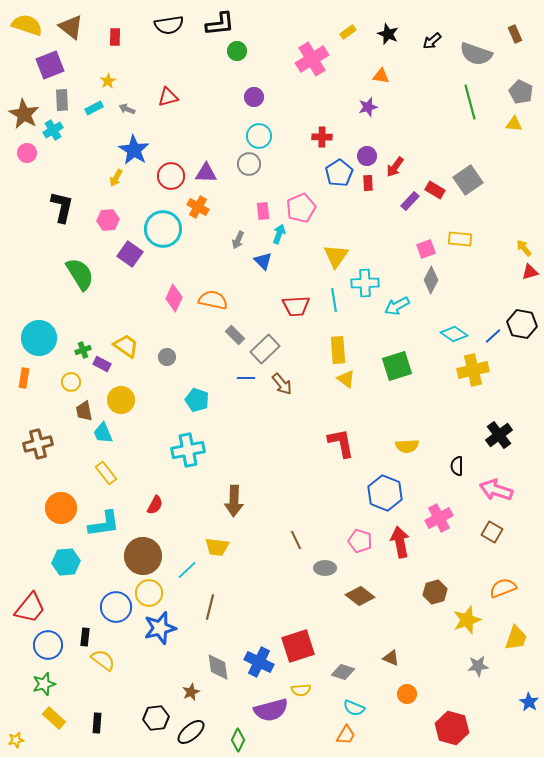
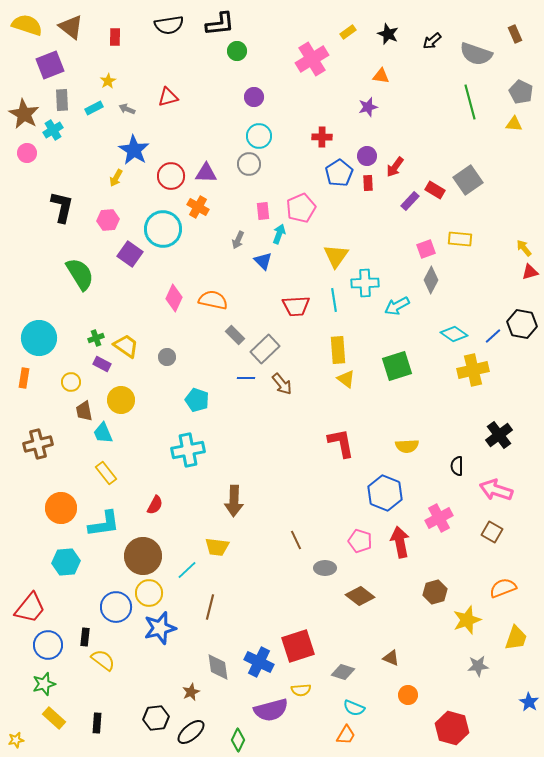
green cross at (83, 350): moved 13 px right, 12 px up
orange circle at (407, 694): moved 1 px right, 1 px down
